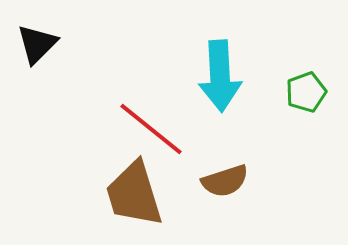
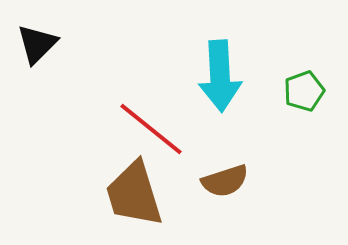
green pentagon: moved 2 px left, 1 px up
